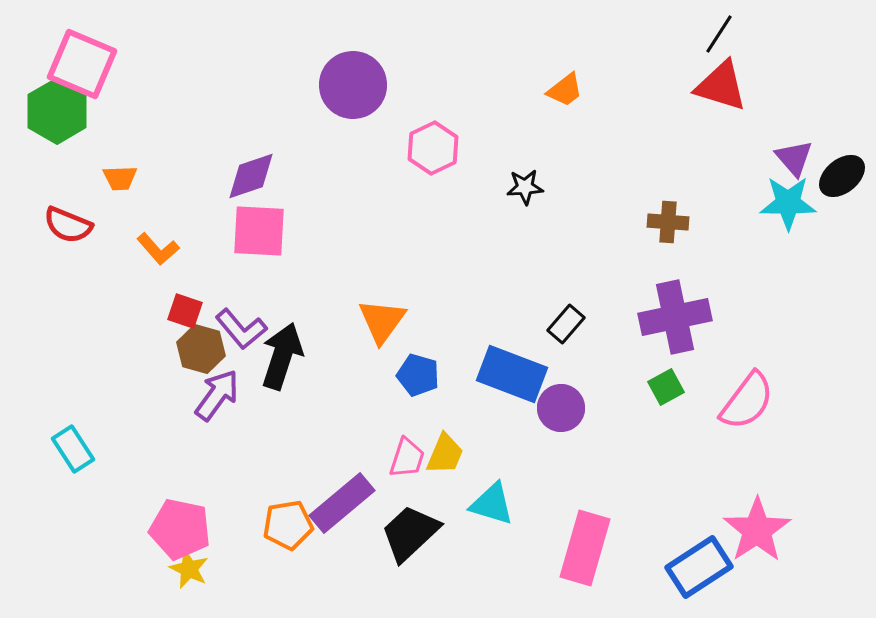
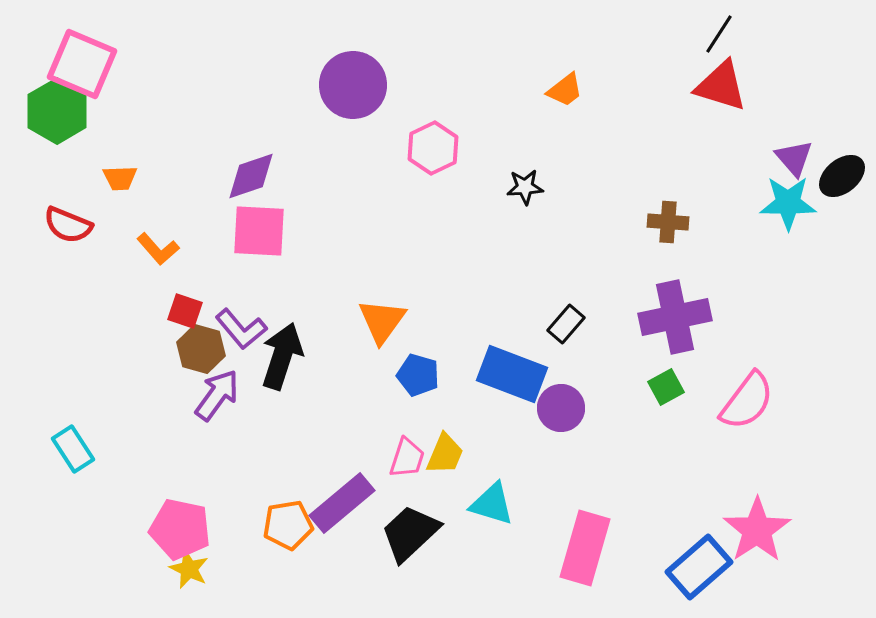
blue rectangle at (699, 567): rotated 8 degrees counterclockwise
